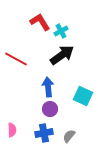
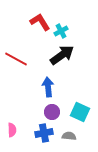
cyan square: moved 3 px left, 16 px down
purple circle: moved 2 px right, 3 px down
gray semicircle: rotated 56 degrees clockwise
